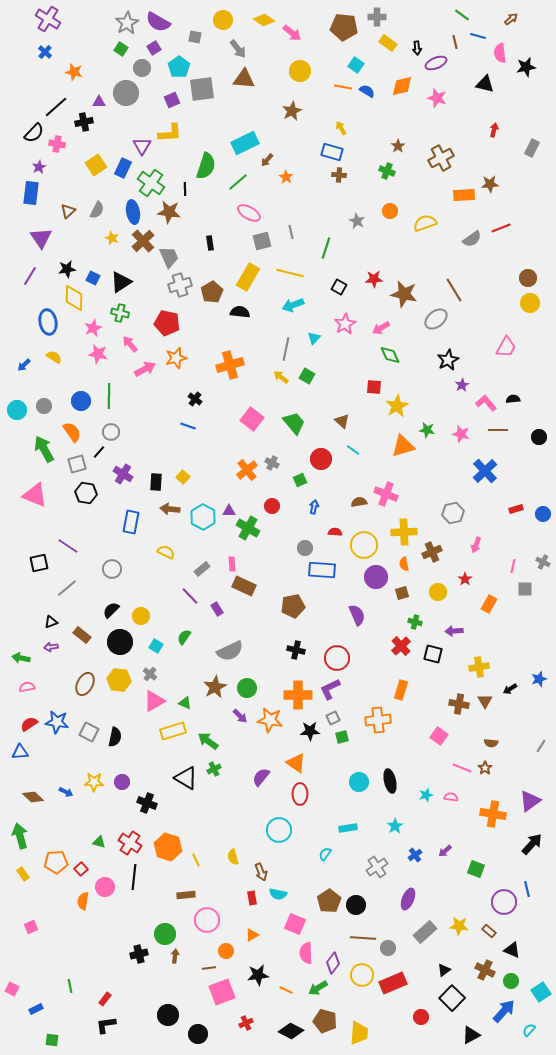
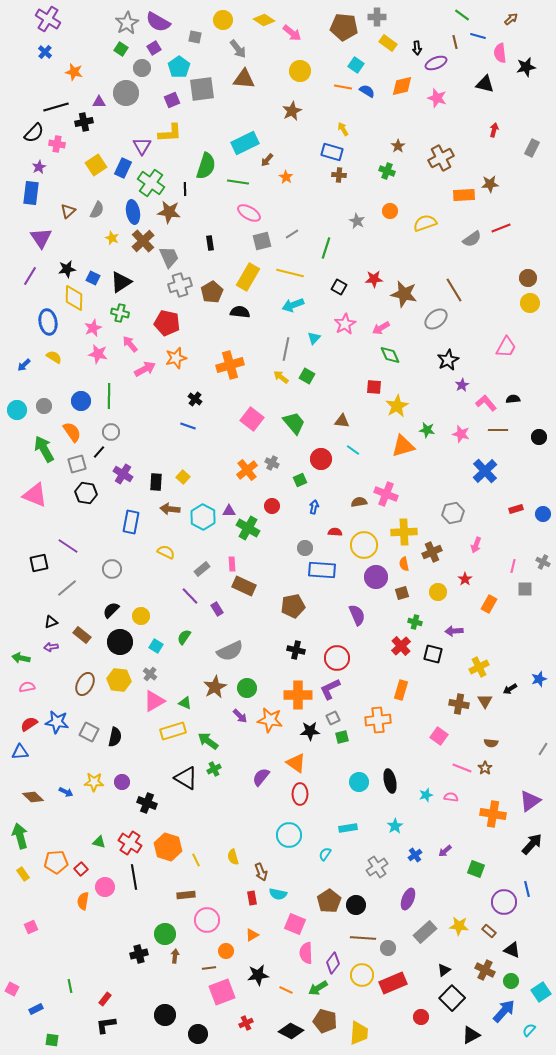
black line at (56, 107): rotated 25 degrees clockwise
yellow arrow at (341, 128): moved 2 px right, 1 px down
green line at (238, 182): rotated 50 degrees clockwise
gray line at (291, 232): moved 1 px right, 2 px down; rotated 72 degrees clockwise
brown triangle at (342, 421): rotated 35 degrees counterclockwise
yellow cross at (479, 667): rotated 18 degrees counterclockwise
gray line at (541, 746): moved 2 px right, 3 px down
cyan circle at (279, 830): moved 10 px right, 5 px down
black line at (134, 877): rotated 15 degrees counterclockwise
black circle at (168, 1015): moved 3 px left
